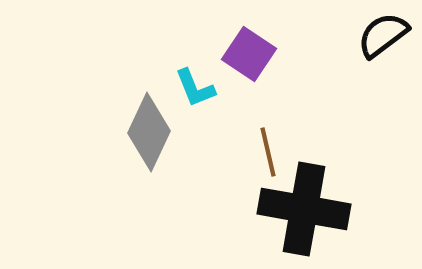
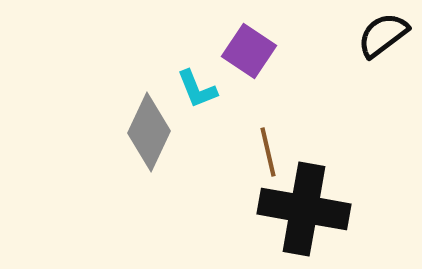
purple square: moved 3 px up
cyan L-shape: moved 2 px right, 1 px down
